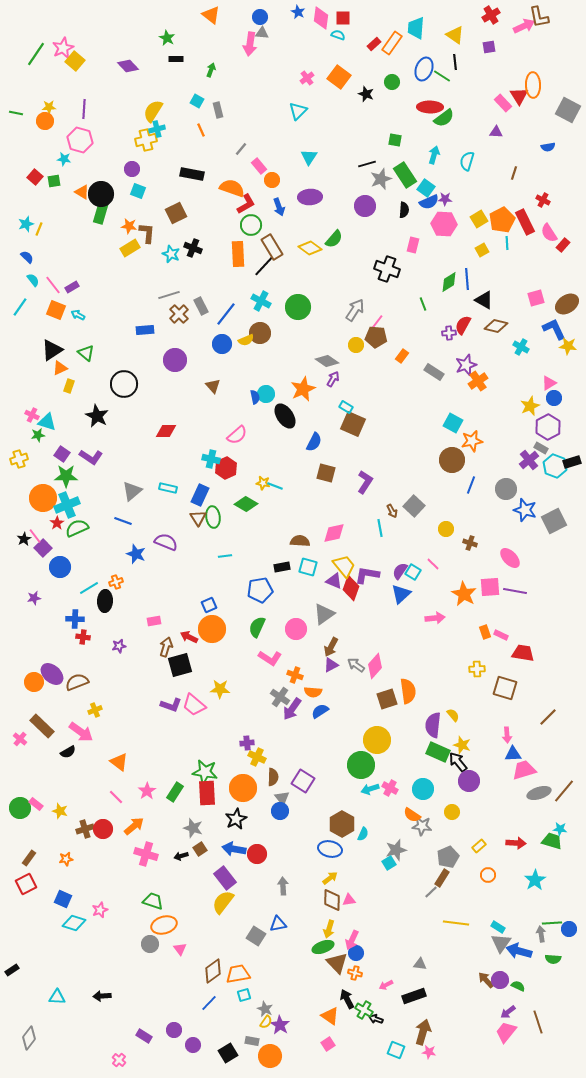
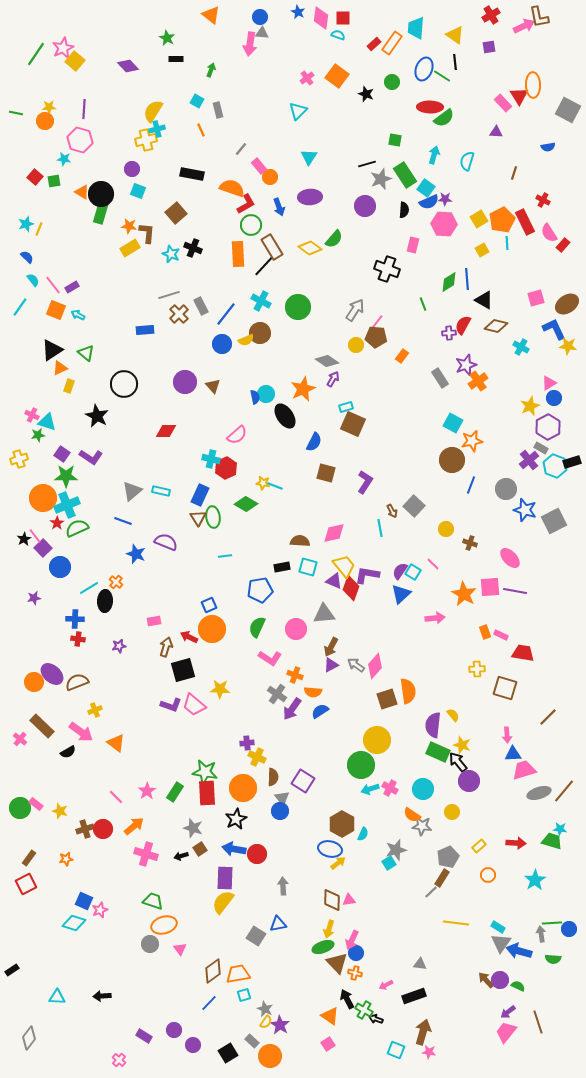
orange square at (339, 77): moved 2 px left, 1 px up
orange circle at (272, 180): moved 2 px left, 3 px up
brown square at (176, 213): rotated 15 degrees counterclockwise
purple circle at (175, 360): moved 10 px right, 22 px down
gray rectangle at (434, 372): moved 6 px right, 6 px down; rotated 24 degrees clockwise
cyan rectangle at (346, 407): rotated 48 degrees counterclockwise
cyan rectangle at (168, 488): moved 7 px left, 3 px down
orange cross at (116, 582): rotated 32 degrees counterclockwise
gray triangle at (324, 614): rotated 30 degrees clockwise
red cross at (83, 637): moved 5 px left, 2 px down
black square at (180, 665): moved 3 px right, 5 px down
gray cross at (280, 697): moved 3 px left, 3 px up
orange triangle at (119, 762): moved 3 px left, 19 px up
purple rectangle at (225, 878): rotated 40 degrees clockwise
yellow arrow at (330, 878): moved 8 px right, 15 px up
blue square at (63, 899): moved 21 px right, 2 px down
gray rectangle at (252, 1041): rotated 32 degrees clockwise
